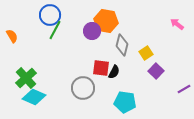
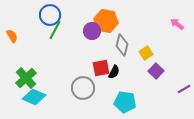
red square: rotated 18 degrees counterclockwise
